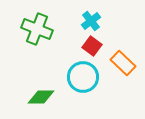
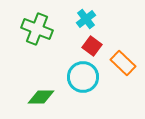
cyan cross: moved 5 px left, 2 px up
